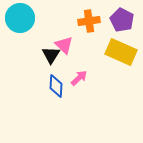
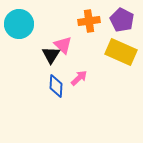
cyan circle: moved 1 px left, 6 px down
pink triangle: moved 1 px left
